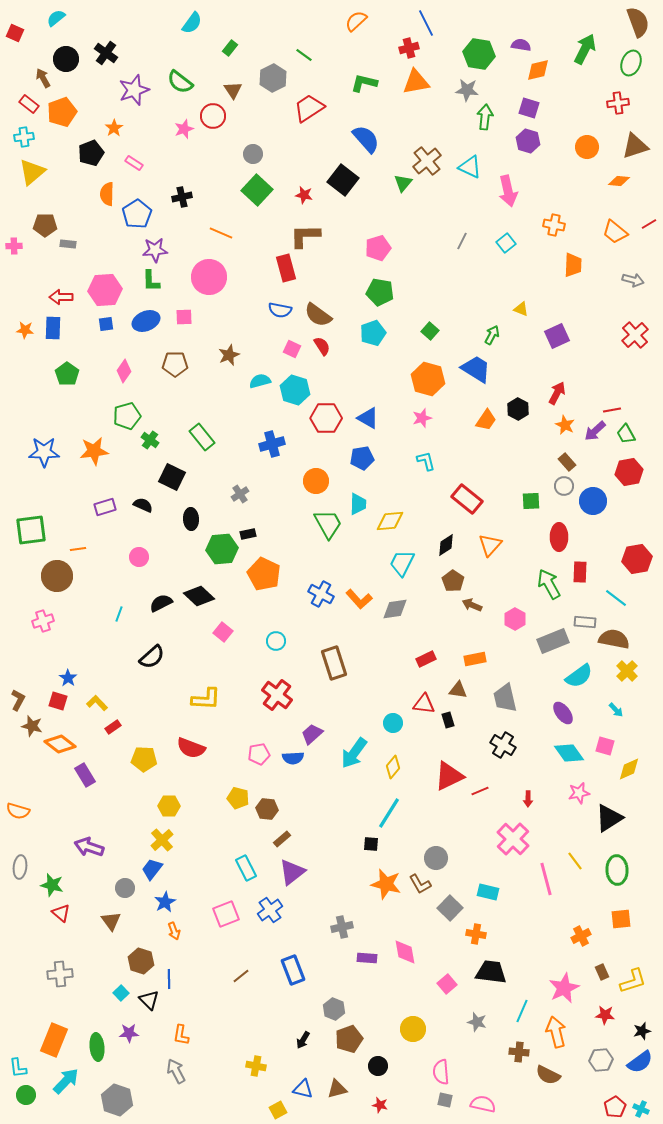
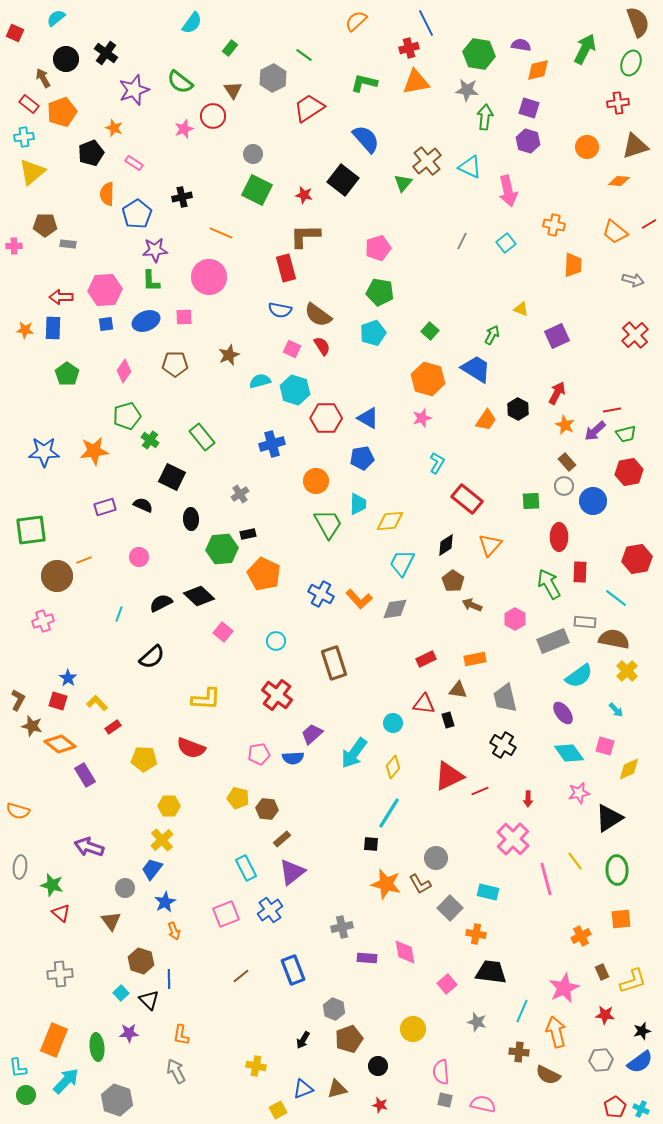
orange star at (114, 128): rotated 18 degrees counterclockwise
green square at (257, 190): rotated 16 degrees counterclockwise
green trapezoid at (626, 434): rotated 75 degrees counterclockwise
cyan L-shape at (426, 461): moved 11 px right, 2 px down; rotated 45 degrees clockwise
orange line at (78, 549): moved 6 px right, 11 px down; rotated 14 degrees counterclockwise
blue triangle at (303, 1089): rotated 35 degrees counterclockwise
